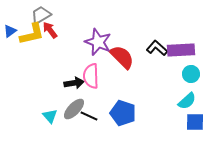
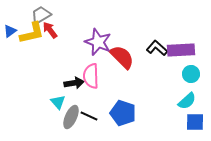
yellow L-shape: moved 1 px up
gray ellipse: moved 3 px left, 8 px down; rotated 20 degrees counterclockwise
cyan triangle: moved 8 px right, 14 px up
